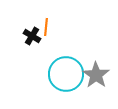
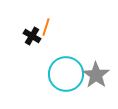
orange line: rotated 12 degrees clockwise
